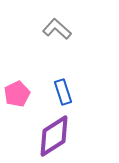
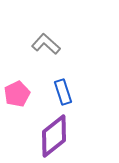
gray L-shape: moved 11 px left, 15 px down
purple diamond: rotated 6 degrees counterclockwise
